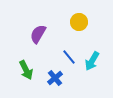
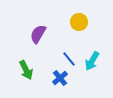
blue line: moved 2 px down
blue cross: moved 5 px right
